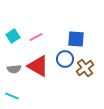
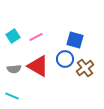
blue square: moved 1 px left, 1 px down; rotated 12 degrees clockwise
